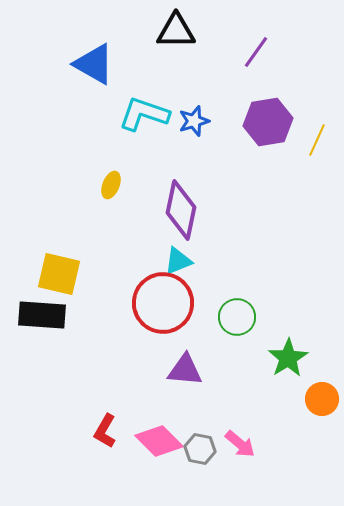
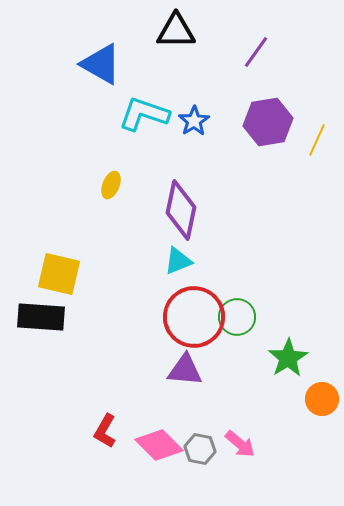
blue triangle: moved 7 px right
blue star: rotated 16 degrees counterclockwise
red circle: moved 31 px right, 14 px down
black rectangle: moved 1 px left, 2 px down
pink diamond: moved 4 px down
